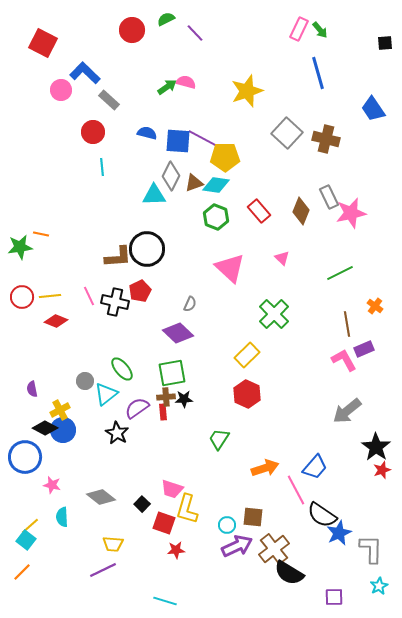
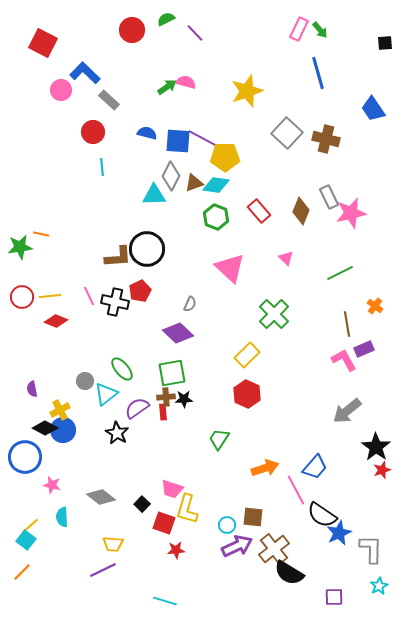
pink triangle at (282, 258): moved 4 px right
